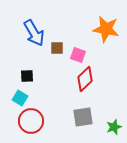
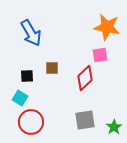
orange star: moved 1 px right, 2 px up
blue arrow: moved 3 px left
brown square: moved 5 px left, 20 px down
pink square: moved 22 px right; rotated 28 degrees counterclockwise
red diamond: moved 1 px up
gray square: moved 2 px right, 3 px down
red circle: moved 1 px down
green star: rotated 14 degrees counterclockwise
